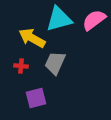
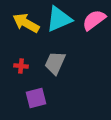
cyan triangle: rotated 8 degrees counterclockwise
yellow arrow: moved 6 px left, 15 px up
